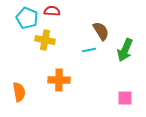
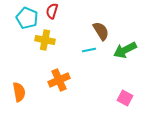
red semicircle: rotated 77 degrees counterclockwise
green arrow: rotated 40 degrees clockwise
orange cross: rotated 25 degrees counterclockwise
pink square: rotated 28 degrees clockwise
